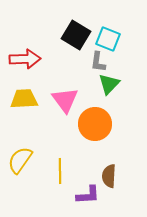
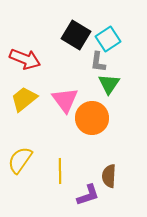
cyan square: rotated 35 degrees clockwise
red arrow: rotated 24 degrees clockwise
green triangle: rotated 10 degrees counterclockwise
yellow trapezoid: rotated 36 degrees counterclockwise
orange circle: moved 3 px left, 6 px up
purple L-shape: rotated 15 degrees counterclockwise
